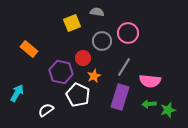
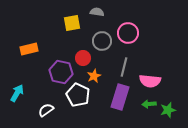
yellow square: rotated 12 degrees clockwise
orange rectangle: rotated 54 degrees counterclockwise
gray line: rotated 18 degrees counterclockwise
